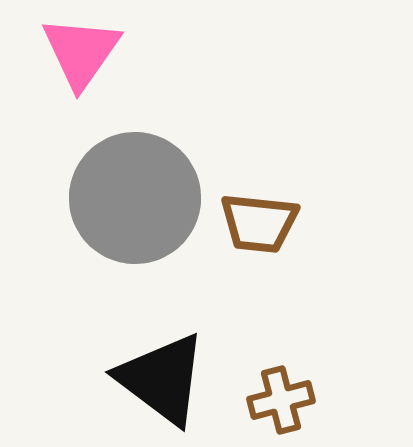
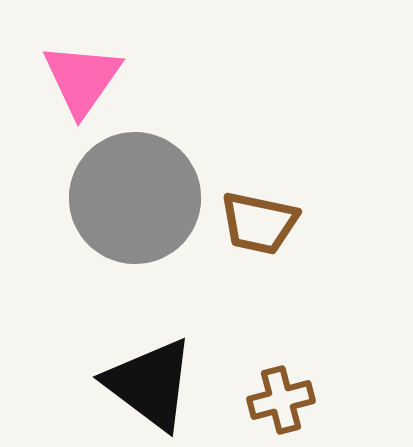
pink triangle: moved 1 px right, 27 px down
brown trapezoid: rotated 6 degrees clockwise
black triangle: moved 12 px left, 5 px down
